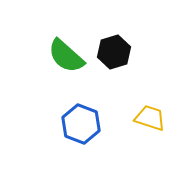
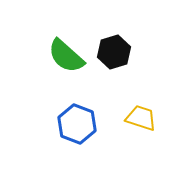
yellow trapezoid: moved 9 px left
blue hexagon: moved 4 px left
